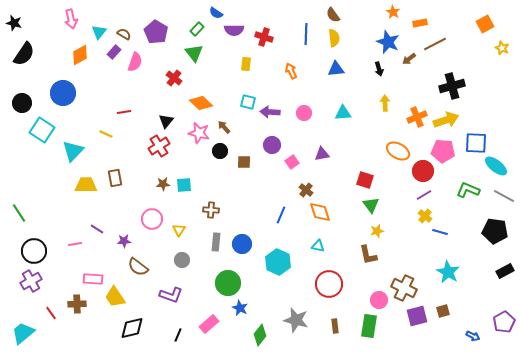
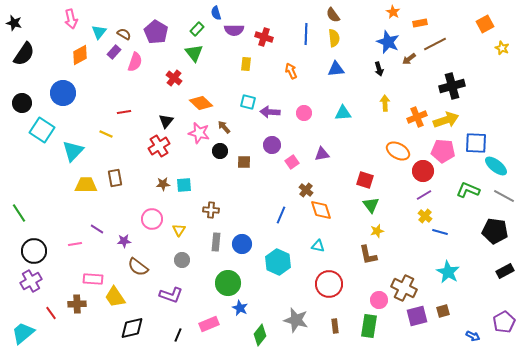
blue semicircle at (216, 13): rotated 40 degrees clockwise
orange diamond at (320, 212): moved 1 px right, 2 px up
pink rectangle at (209, 324): rotated 18 degrees clockwise
